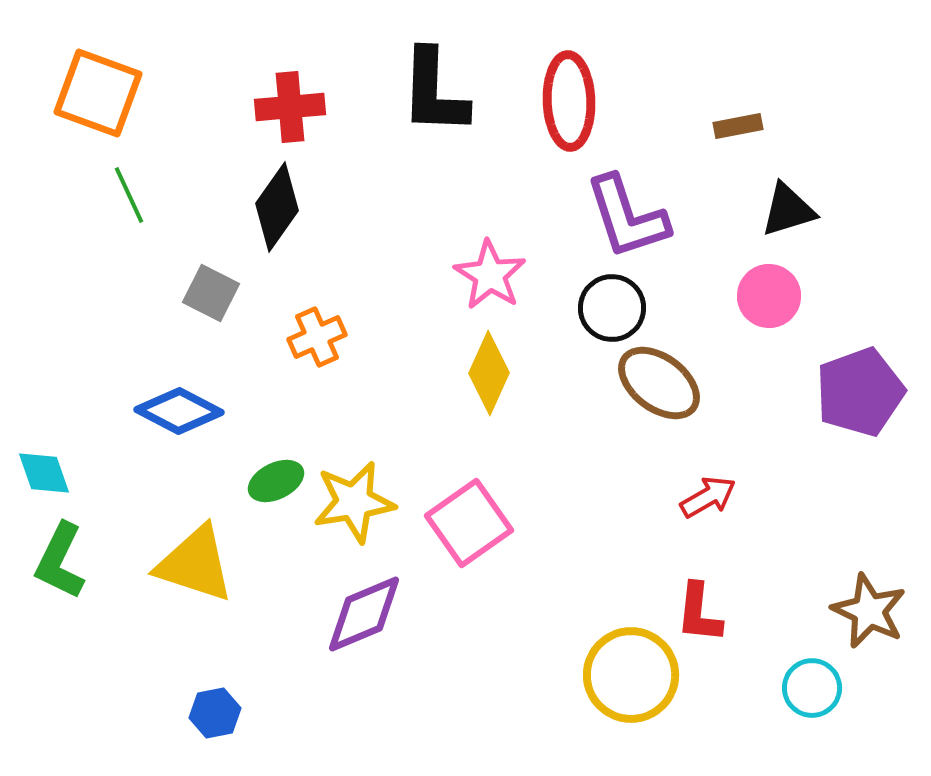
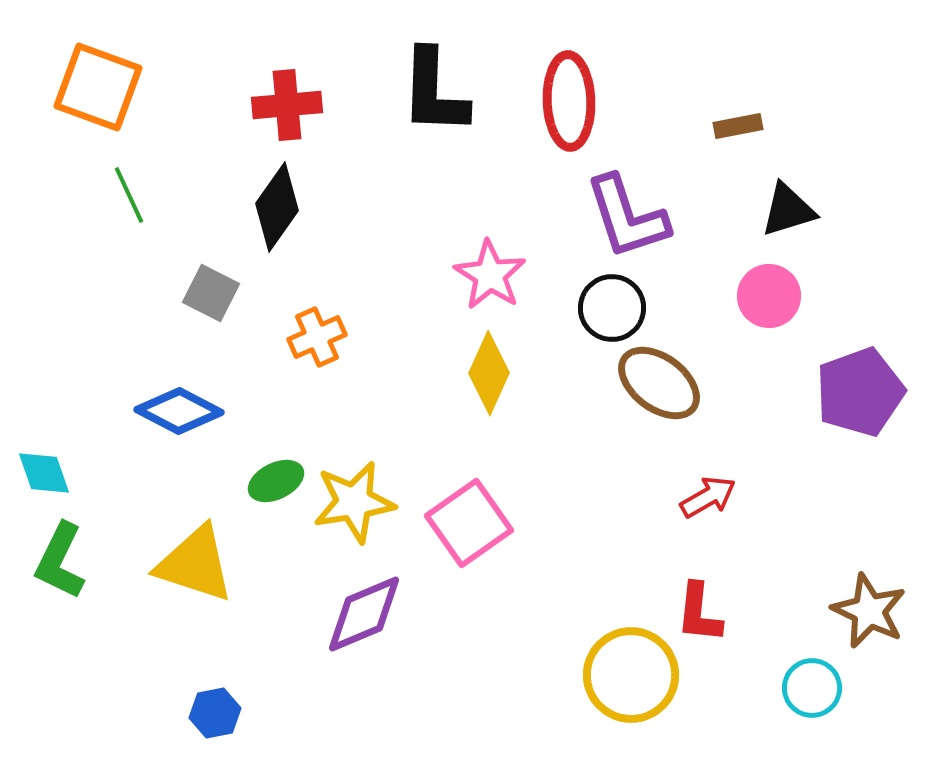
orange square: moved 6 px up
red cross: moved 3 px left, 2 px up
